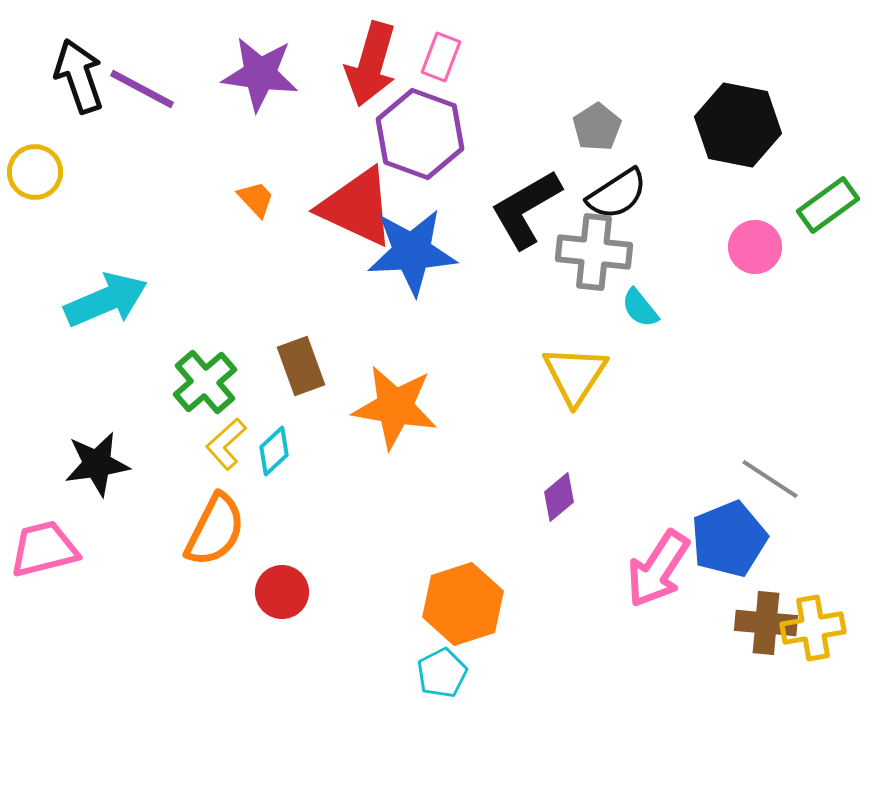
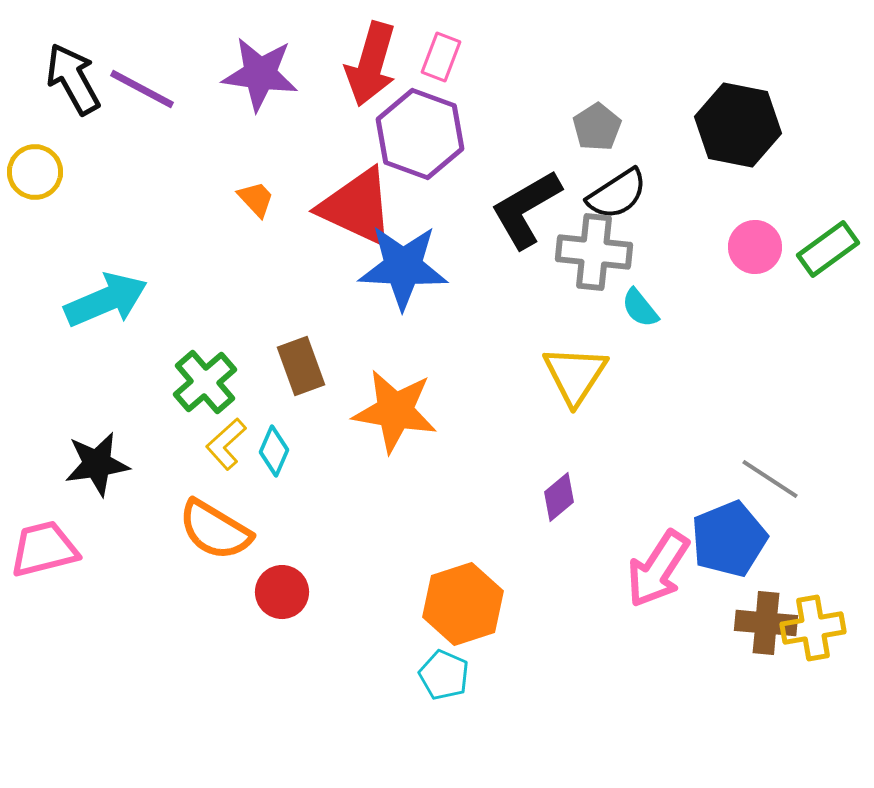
black arrow: moved 6 px left, 3 px down; rotated 10 degrees counterclockwise
green rectangle: moved 44 px down
blue star: moved 9 px left, 15 px down; rotated 6 degrees clockwise
orange star: moved 4 px down
cyan diamond: rotated 24 degrees counterclockwise
orange semicircle: rotated 94 degrees clockwise
cyan pentagon: moved 2 px right, 2 px down; rotated 21 degrees counterclockwise
